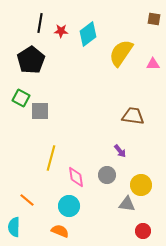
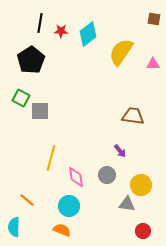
yellow semicircle: moved 1 px up
orange semicircle: moved 2 px right, 1 px up
